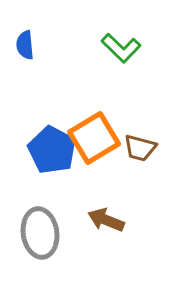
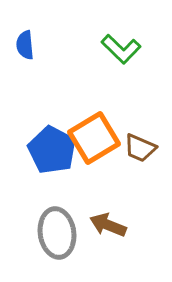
green L-shape: moved 1 px down
brown trapezoid: rotated 8 degrees clockwise
brown arrow: moved 2 px right, 5 px down
gray ellipse: moved 17 px right
